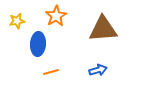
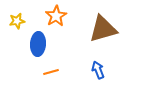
brown triangle: rotated 12 degrees counterclockwise
blue arrow: rotated 96 degrees counterclockwise
